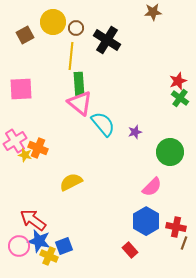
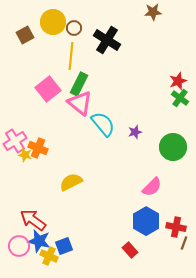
brown circle: moved 2 px left
green rectangle: rotated 30 degrees clockwise
pink square: moved 27 px right; rotated 35 degrees counterclockwise
green circle: moved 3 px right, 5 px up
